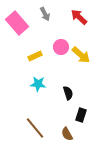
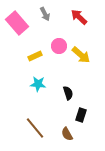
pink circle: moved 2 px left, 1 px up
